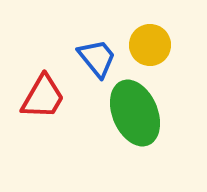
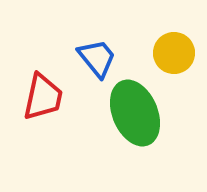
yellow circle: moved 24 px right, 8 px down
red trapezoid: rotated 18 degrees counterclockwise
